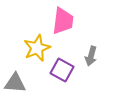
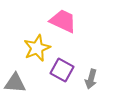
pink trapezoid: rotated 72 degrees counterclockwise
gray arrow: moved 23 px down
